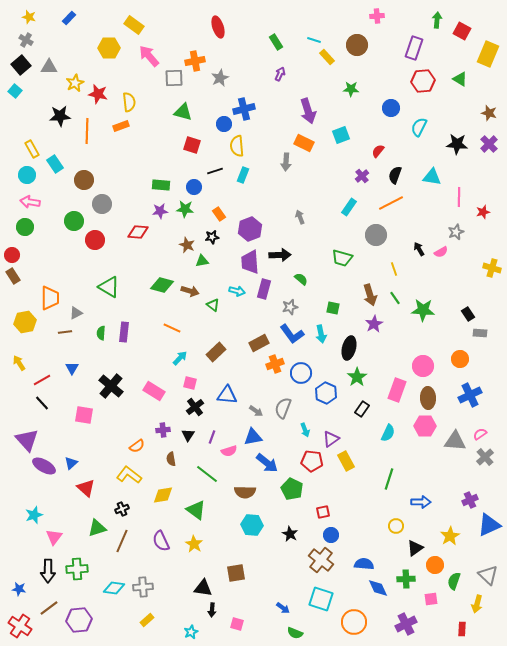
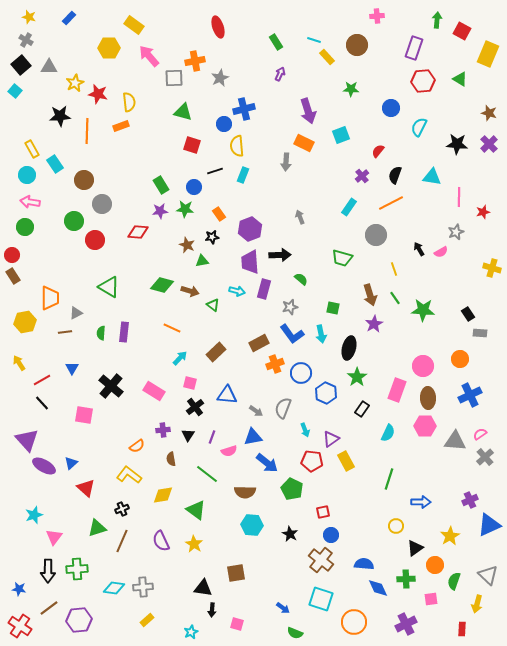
green rectangle at (161, 185): rotated 54 degrees clockwise
